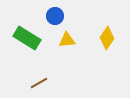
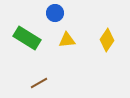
blue circle: moved 3 px up
yellow diamond: moved 2 px down
